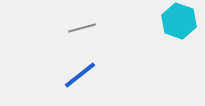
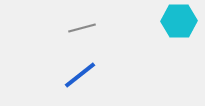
cyan hexagon: rotated 20 degrees counterclockwise
